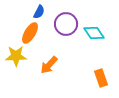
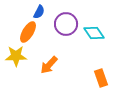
orange ellipse: moved 2 px left, 1 px up
